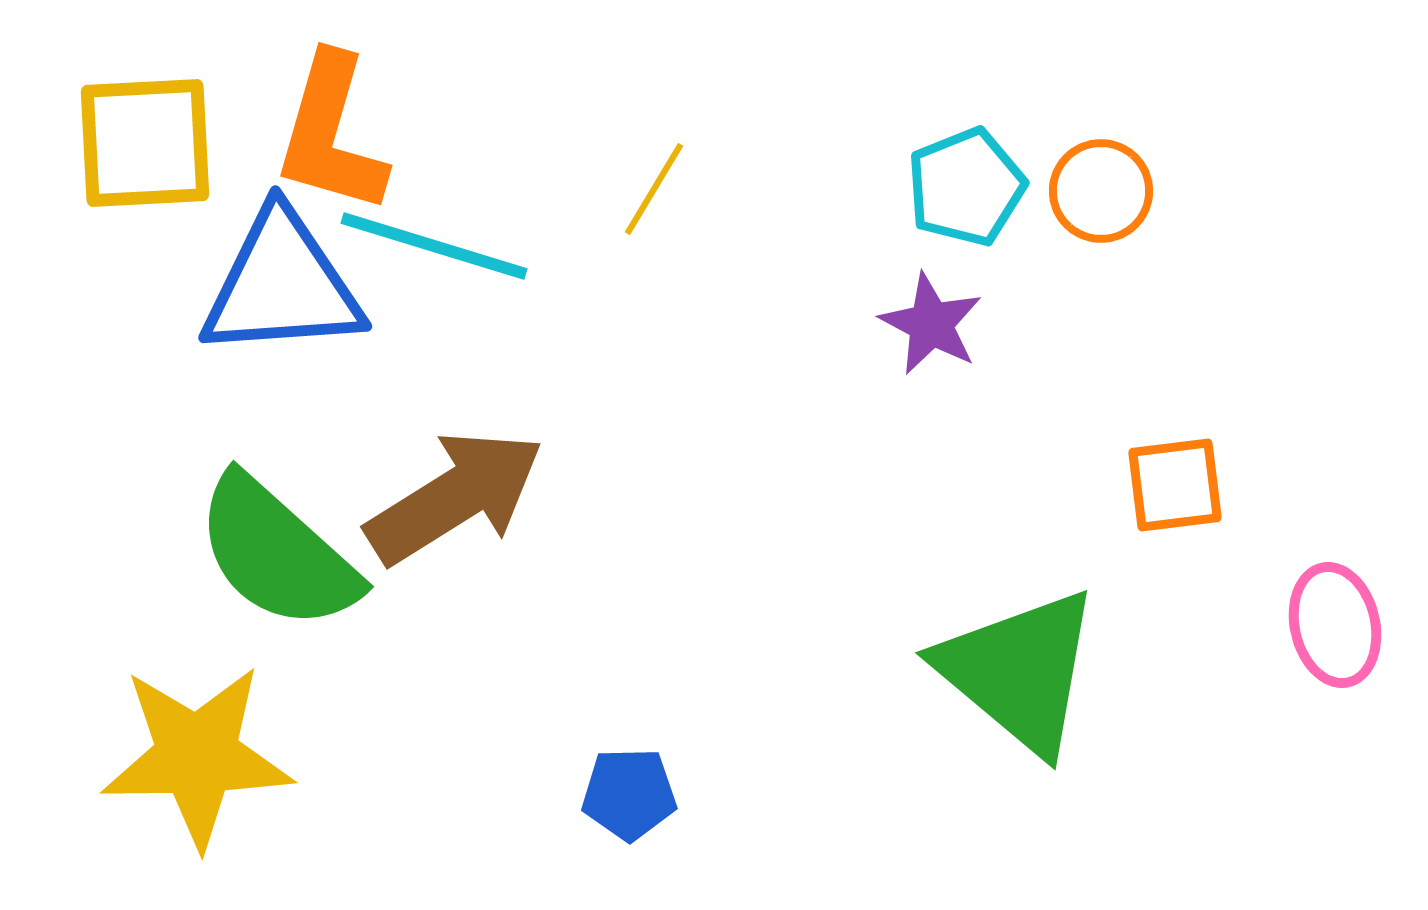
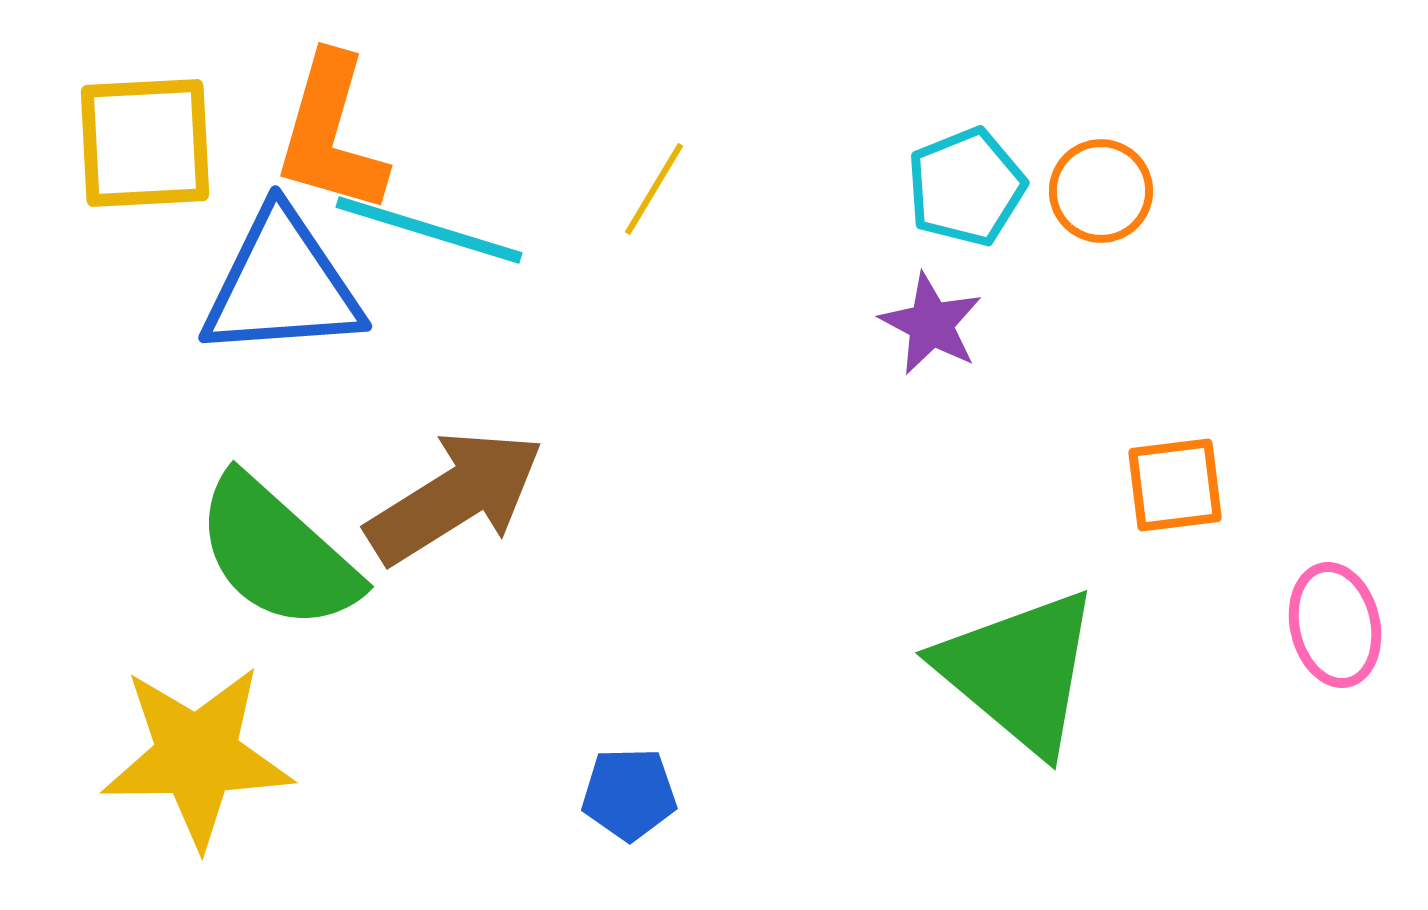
cyan line: moved 5 px left, 16 px up
